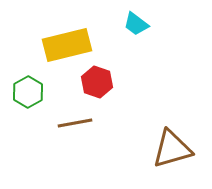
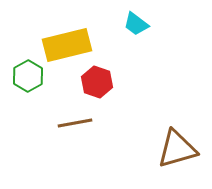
green hexagon: moved 16 px up
brown triangle: moved 5 px right
